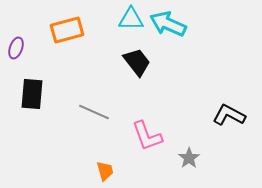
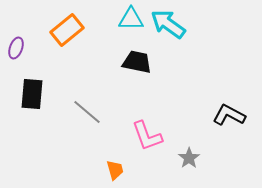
cyan arrow: rotated 12 degrees clockwise
orange rectangle: rotated 24 degrees counterclockwise
black trapezoid: rotated 40 degrees counterclockwise
gray line: moved 7 px left; rotated 16 degrees clockwise
orange trapezoid: moved 10 px right, 1 px up
